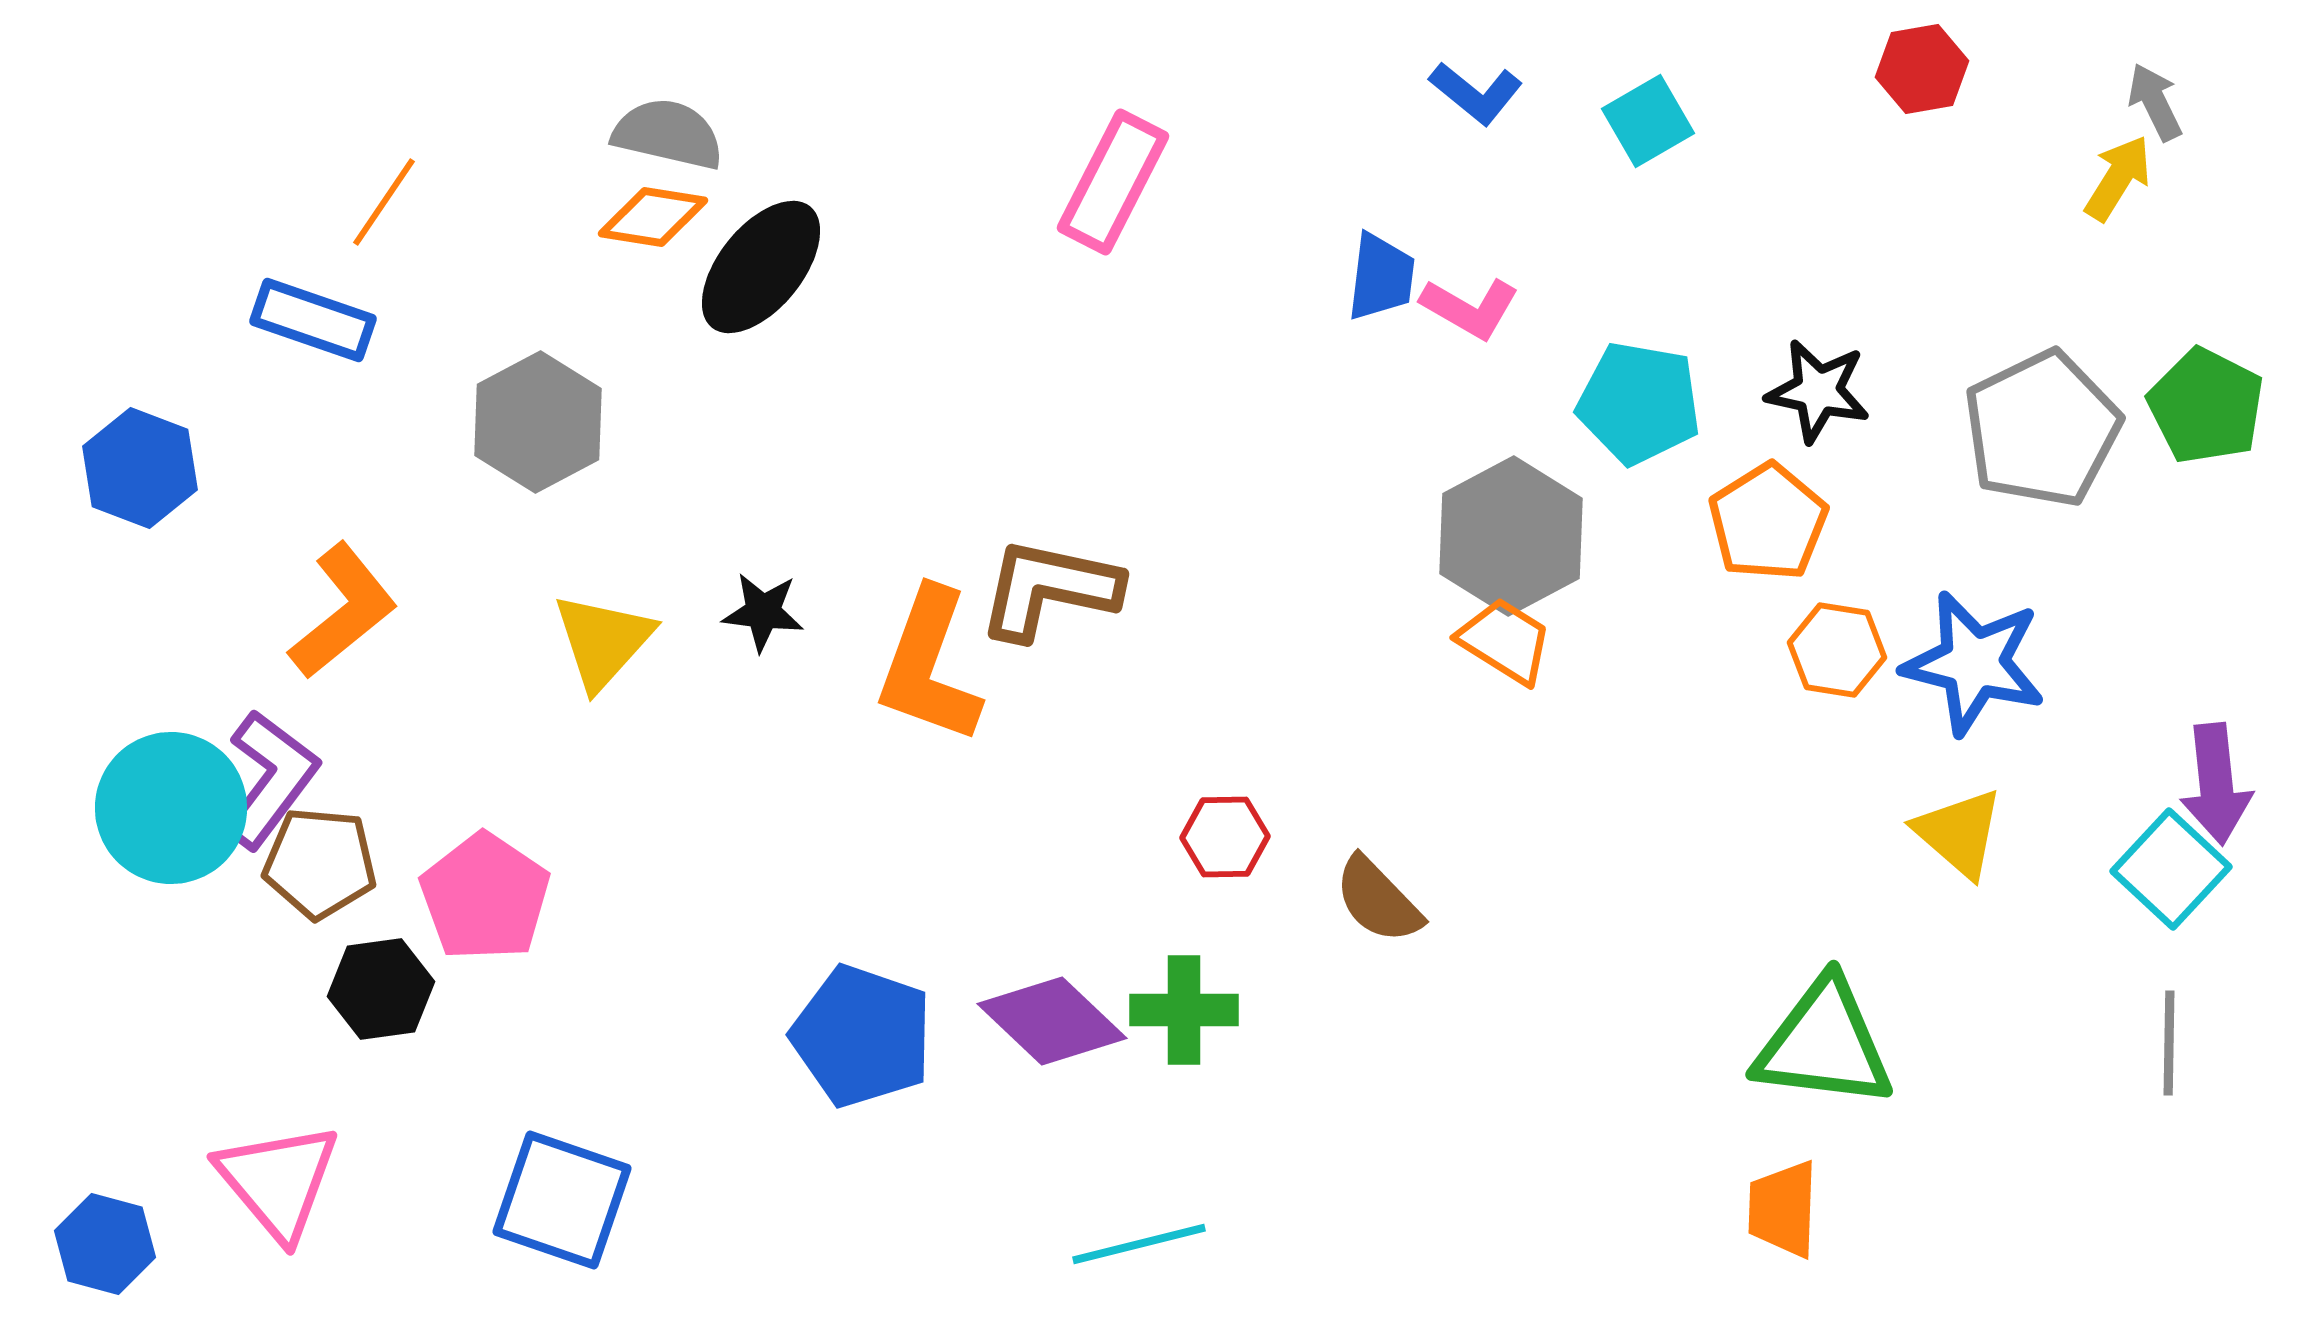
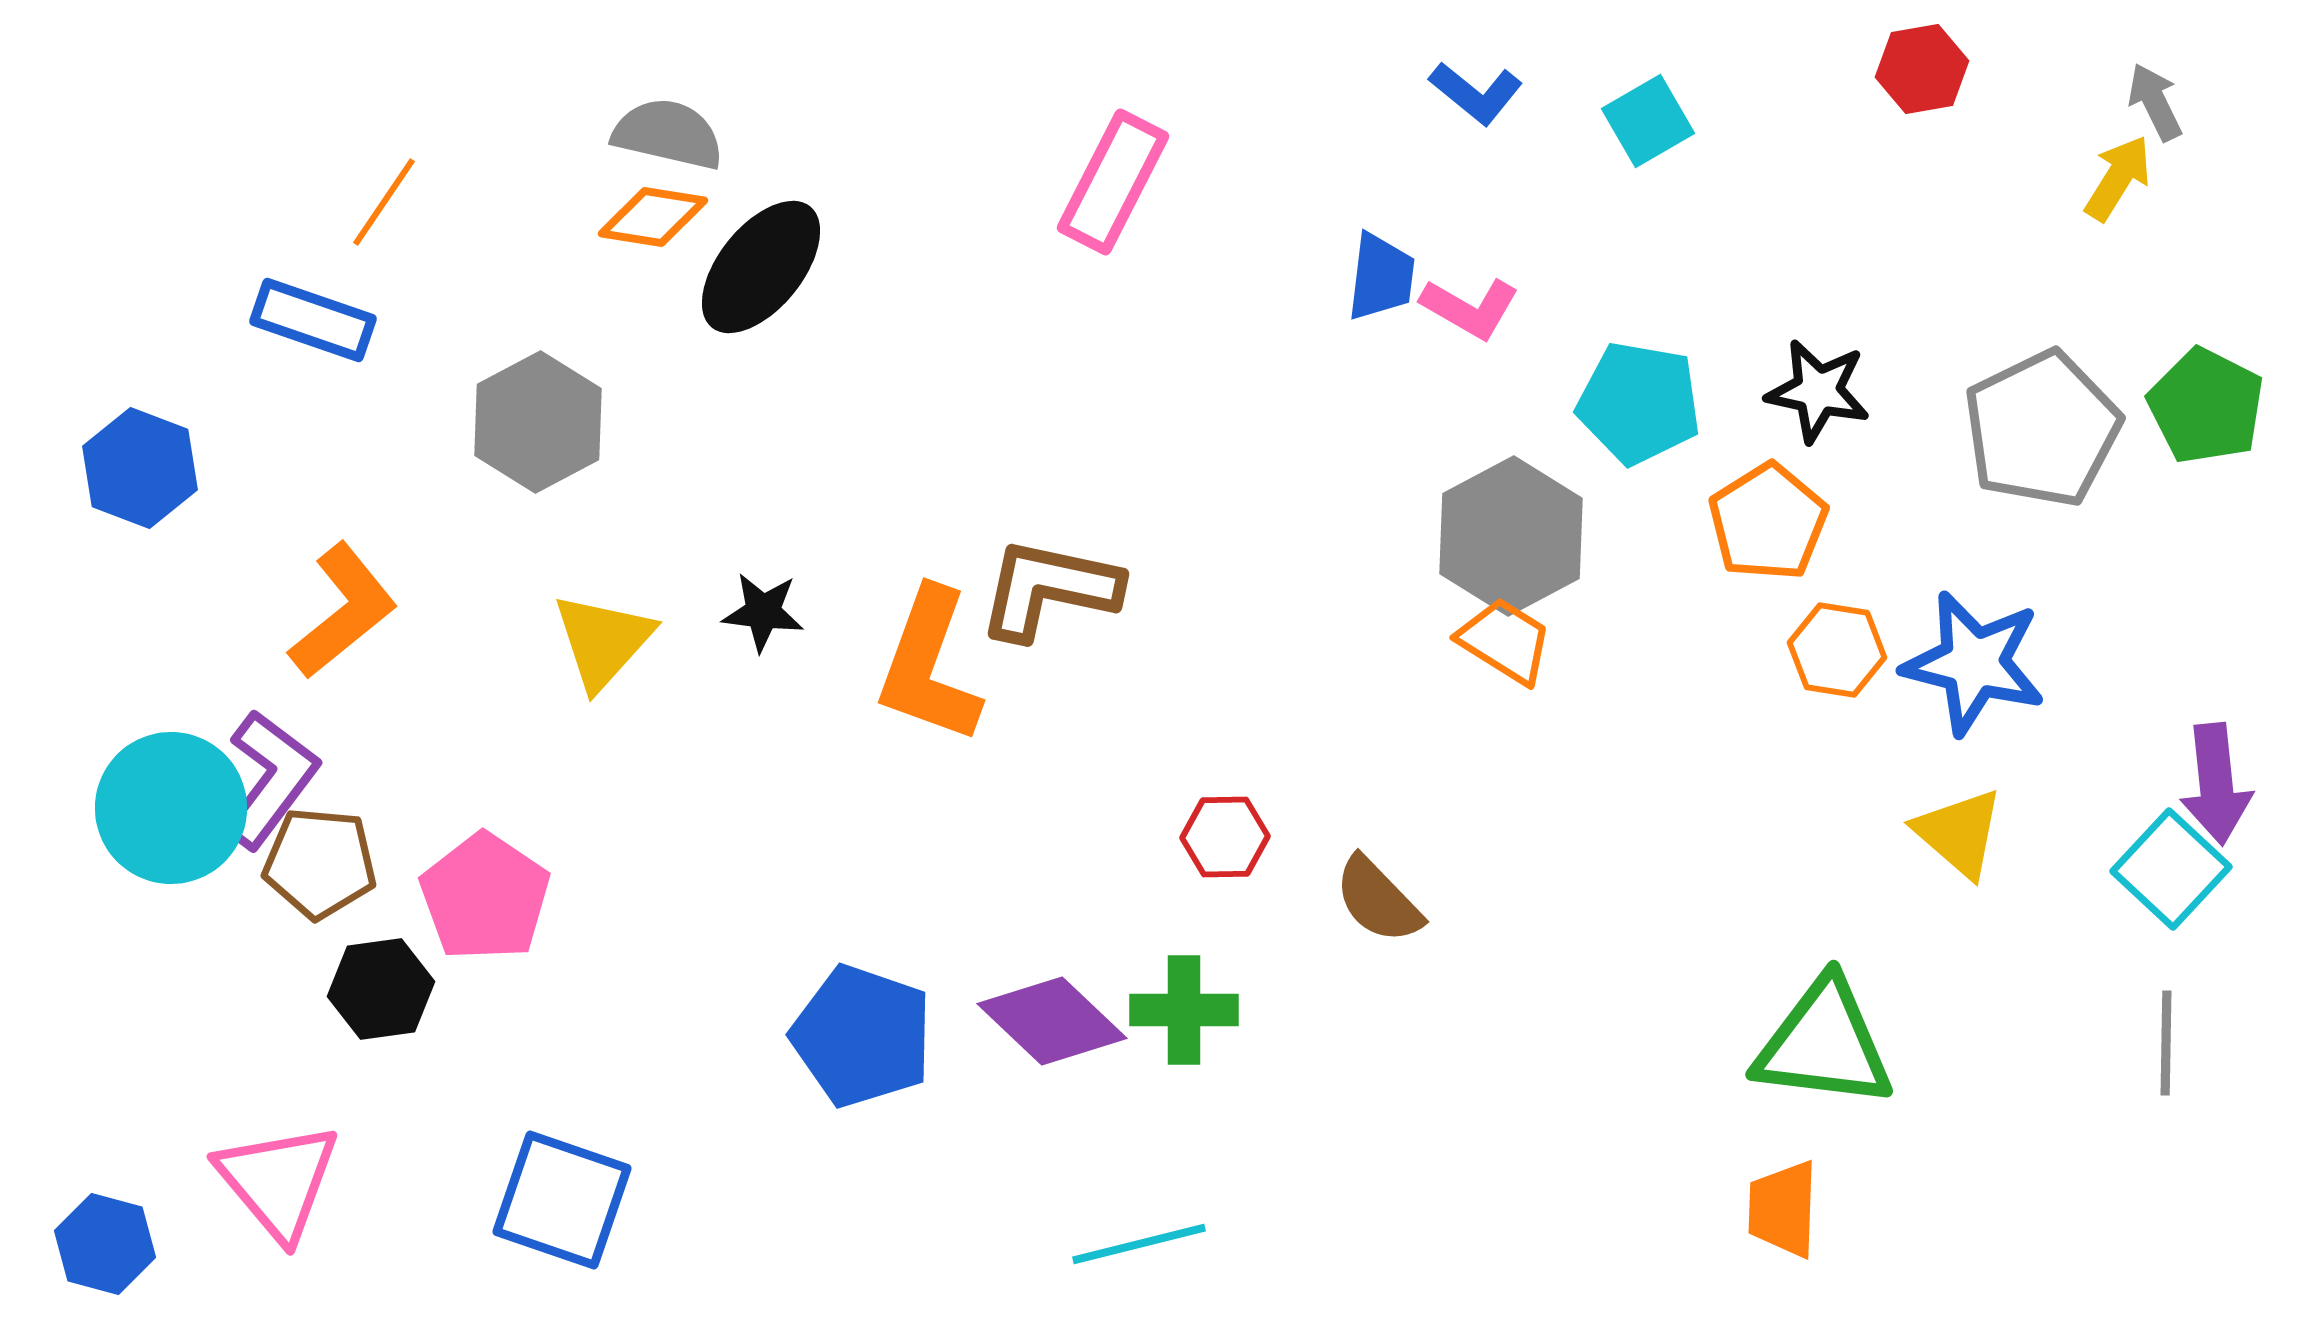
gray line at (2169, 1043): moved 3 px left
